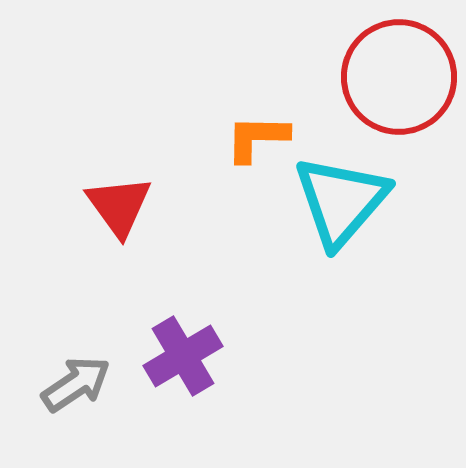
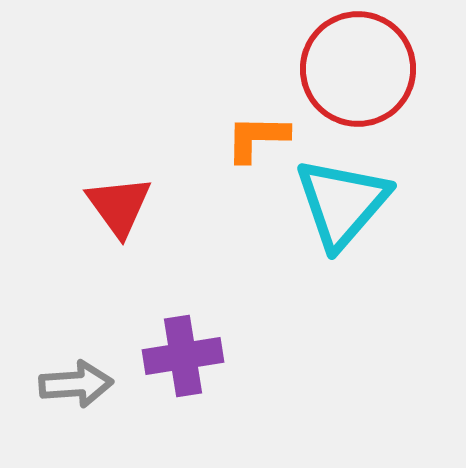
red circle: moved 41 px left, 8 px up
cyan triangle: moved 1 px right, 2 px down
purple cross: rotated 22 degrees clockwise
gray arrow: rotated 30 degrees clockwise
